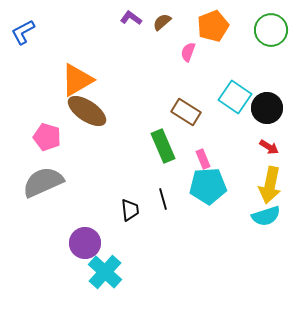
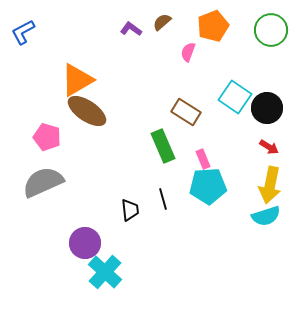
purple L-shape: moved 11 px down
